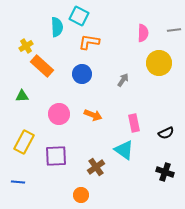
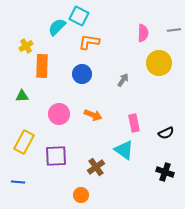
cyan semicircle: rotated 132 degrees counterclockwise
orange rectangle: rotated 50 degrees clockwise
